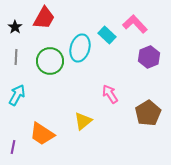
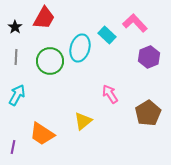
pink L-shape: moved 1 px up
